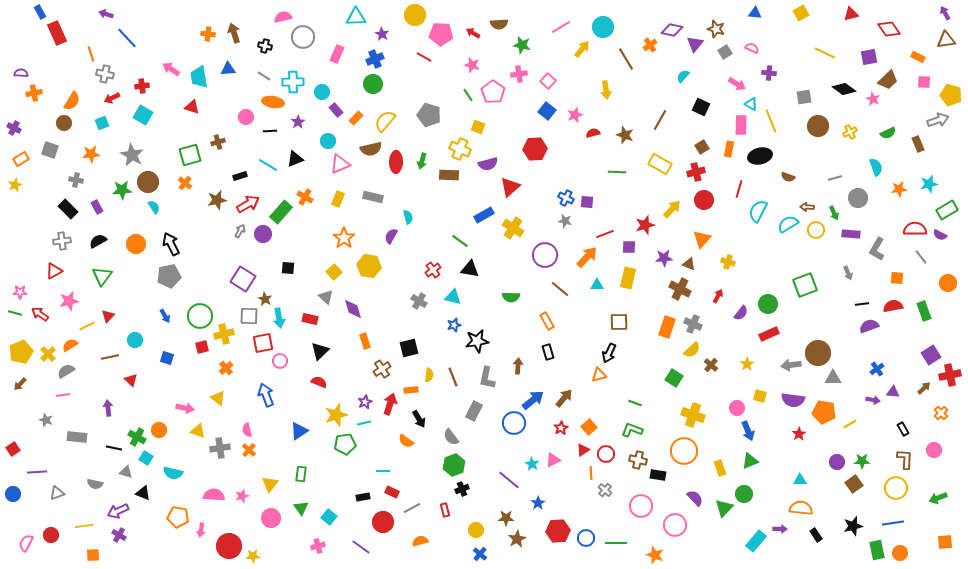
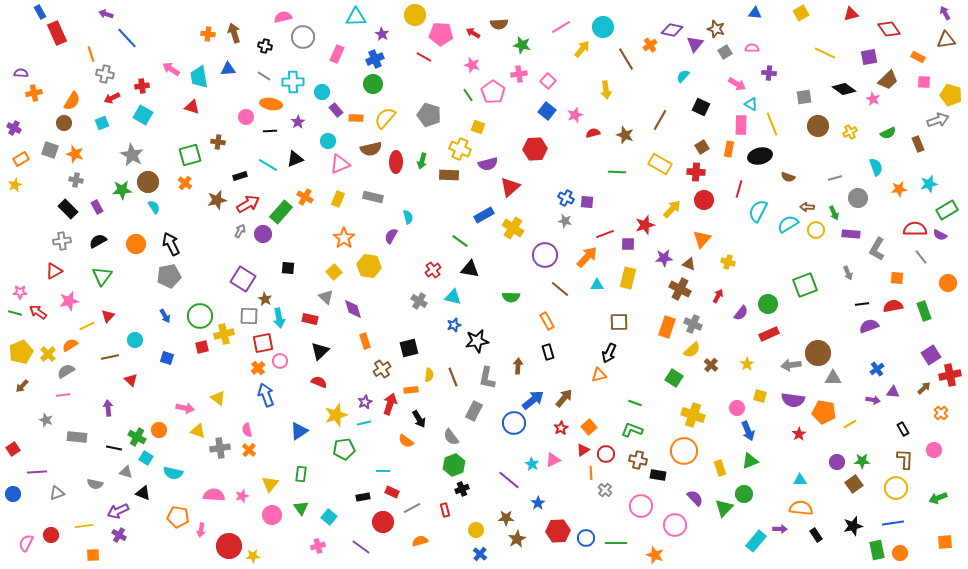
pink semicircle at (752, 48): rotated 24 degrees counterclockwise
orange ellipse at (273, 102): moved 2 px left, 2 px down
orange rectangle at (356, 118): rotated 48 degrees clockwise
yellow semicircle at (385, 121): moved 3 px up
yellow line at (771, 121): moved 1 px right, 3 px down
brown cross at (218, 142): rotated 24 degrees clockwise
orange star at (91, 154): moved 16 px left; rotated 24 degrees clockwise
red cross at (696, 172): rotated 18 degrees clockwise
purple square at (629, 247): moved 1 px left, 3 px up
red arrow at (40, 314): moved 2 px left, 2 px up
orange cross at (226, 368): moved 32 px right
brown arrow at (20, 384): moved 2 px right, 2 px down
green pentagon at (345, 444): moved 1 px left, 5 px down
pink circle at (271, 518): moved 1 px right, 3 px up
